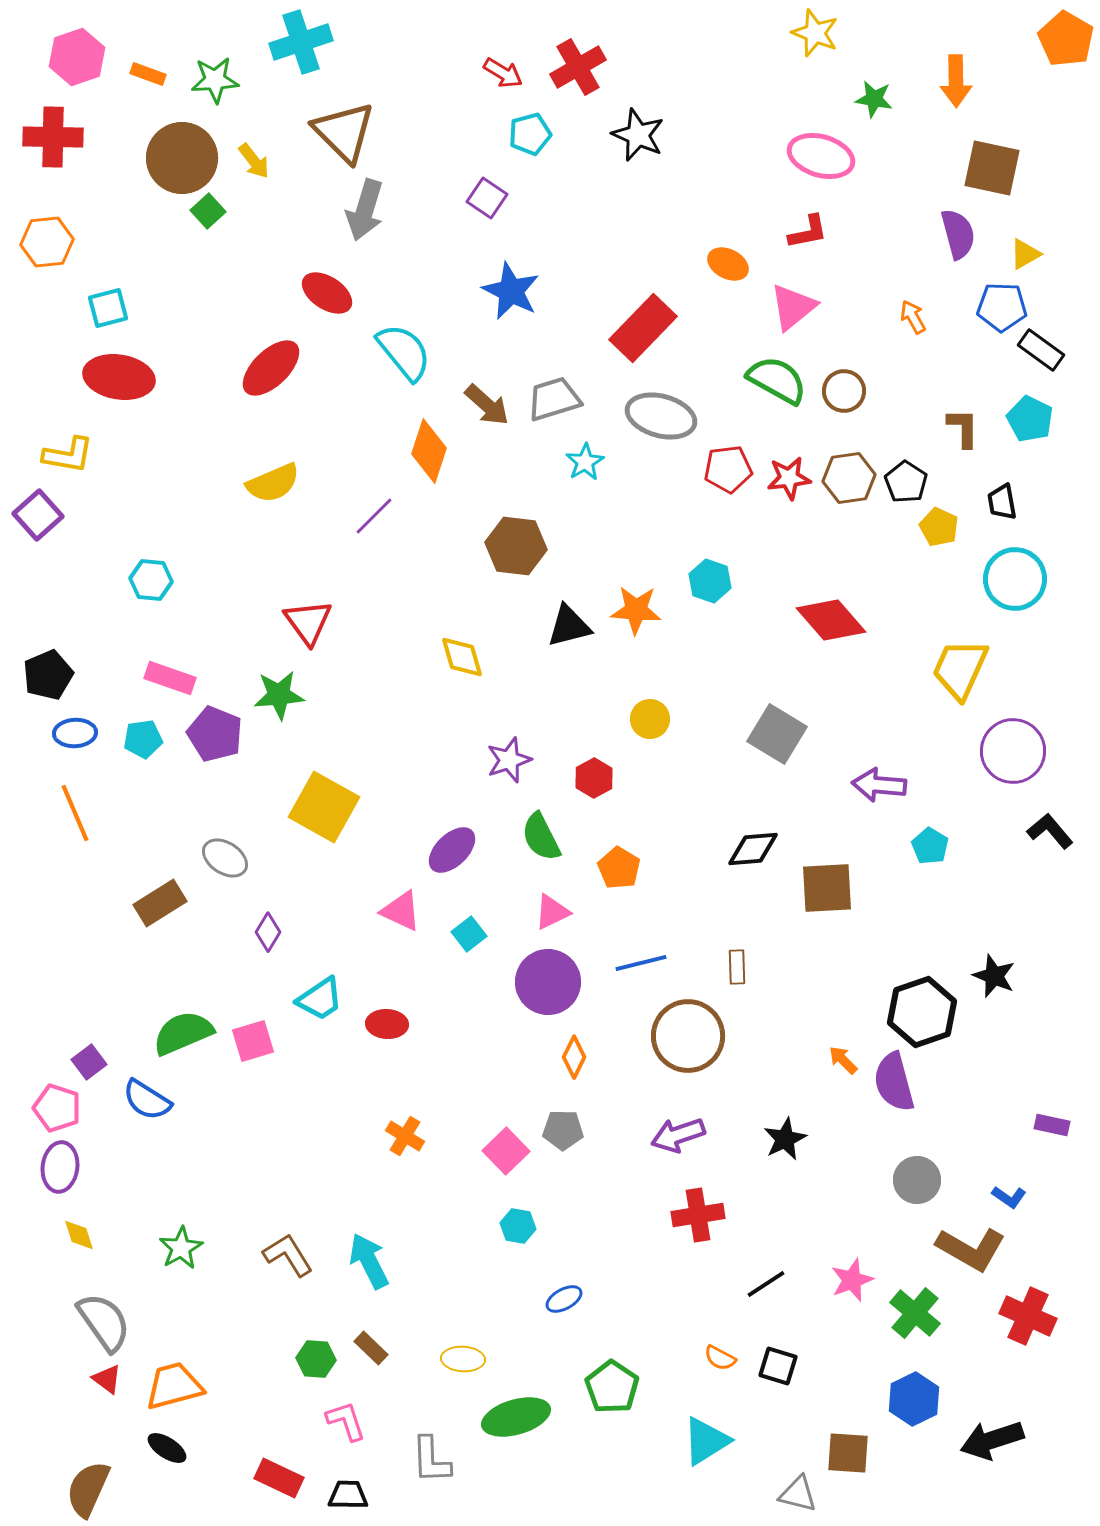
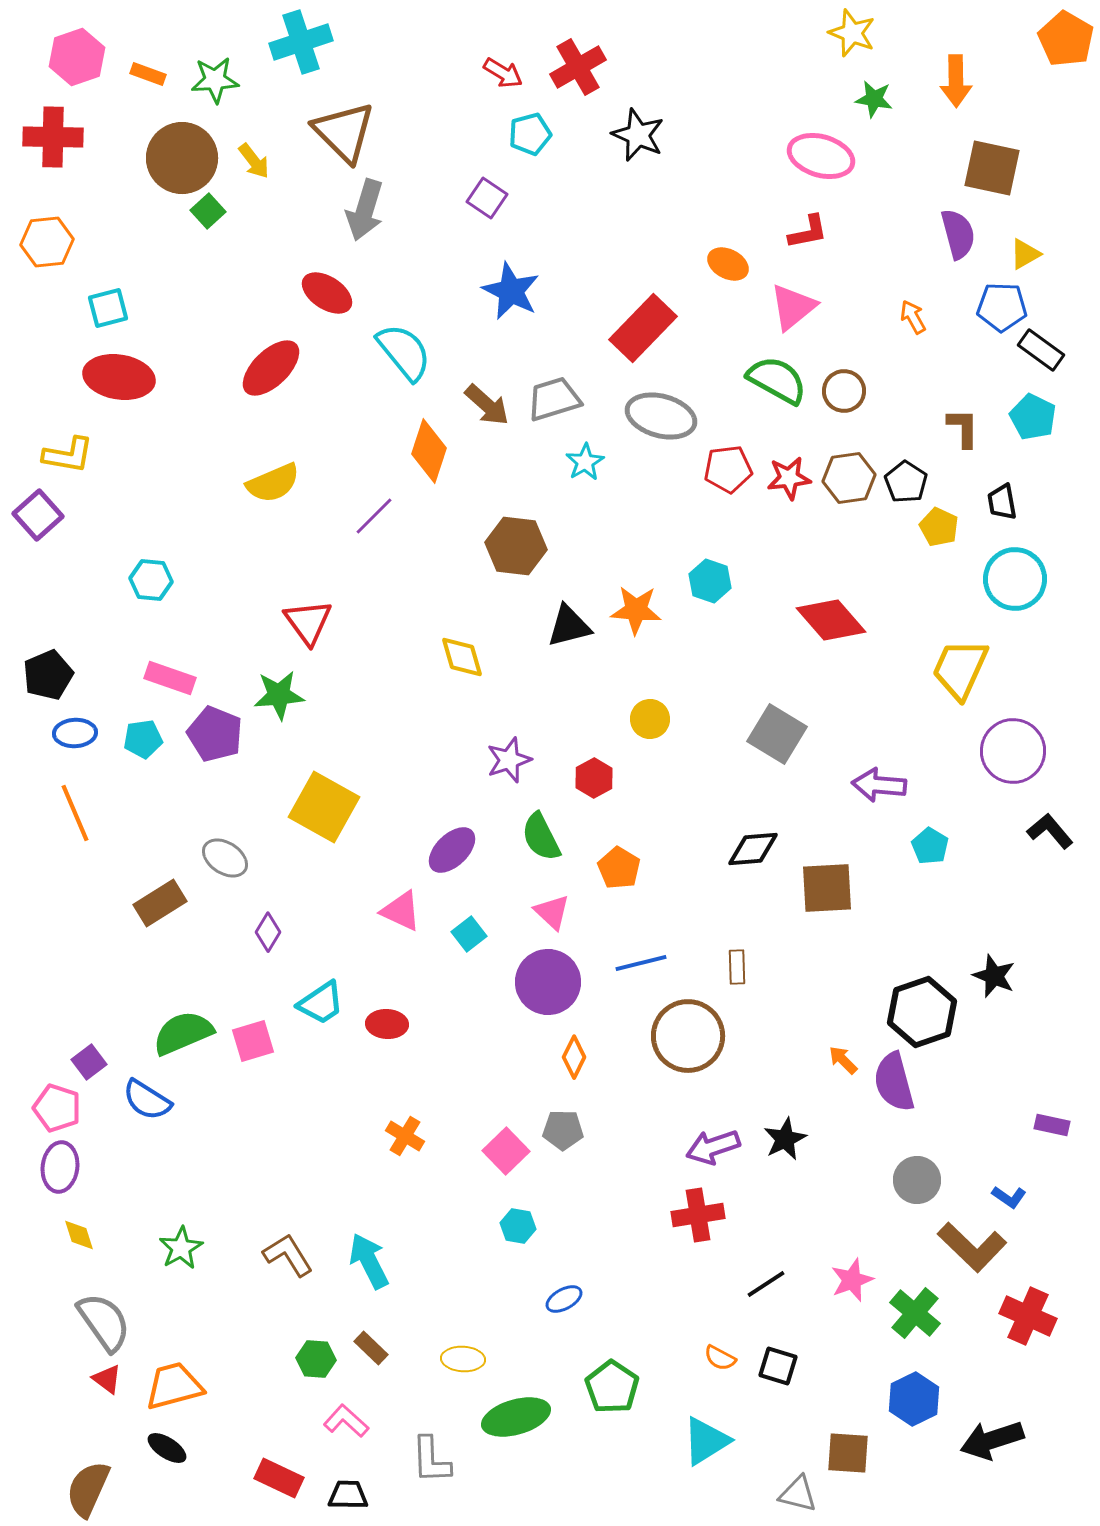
yellow star at (815, 33): moved 37 px right
cyan pentagon at (1030, 419): moved 3 px right, 2 px up
pink triangle at (552, 912): rotated 51 degrees counterclockwise
cyan trapezoid at (320, 999): moved 1 px right, 4 px down
purple arrow at (678, 1135): moved 35 px right, 12 px down
brown L-shape at (971, 1249): moved 1 px right, 2 px up; rotated 14 degrees clockwise
pink L-shape at (346, 1421): rotated 30 degrees counterclockwise
